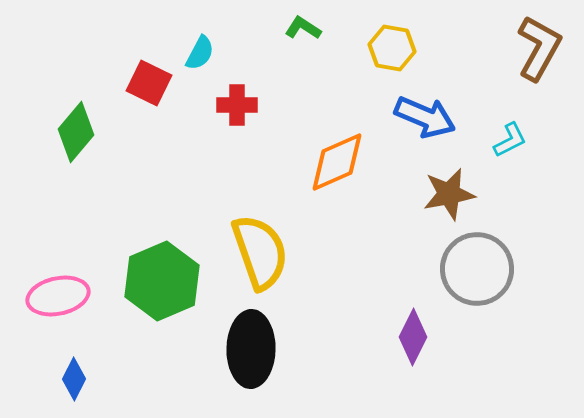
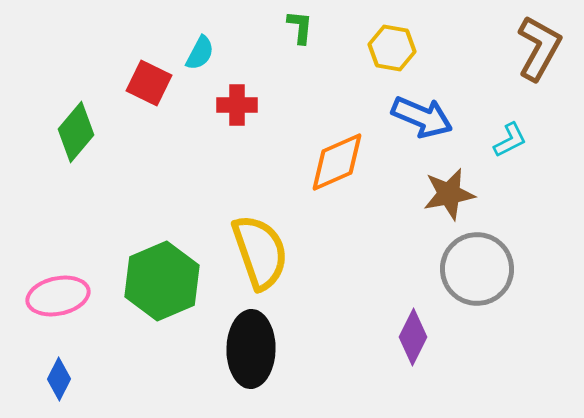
green L-shape: moved 3 px left, 1 px up; rotated 63 degrees clockwise
blue arrow: moved 3 px left
blue diamond: moved 15 px left
